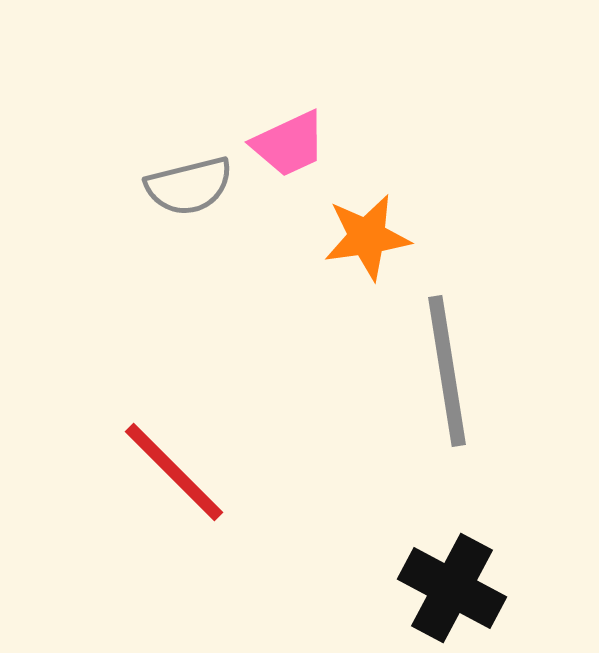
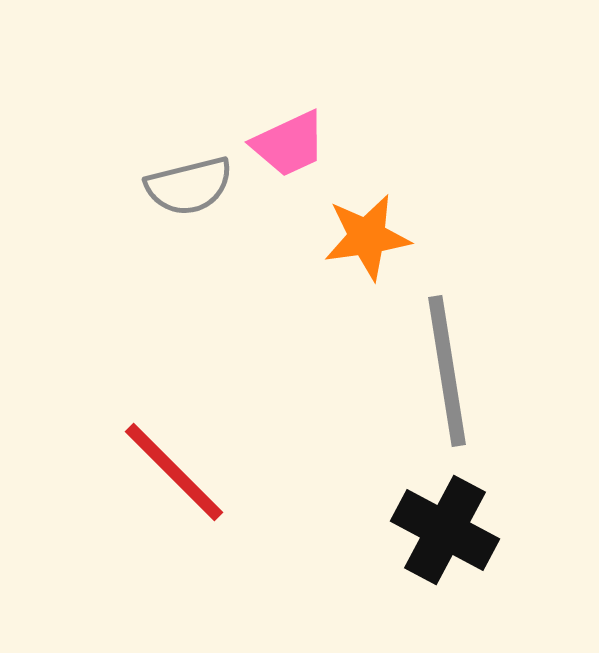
black cross: moved 7 px left, 58 px up
